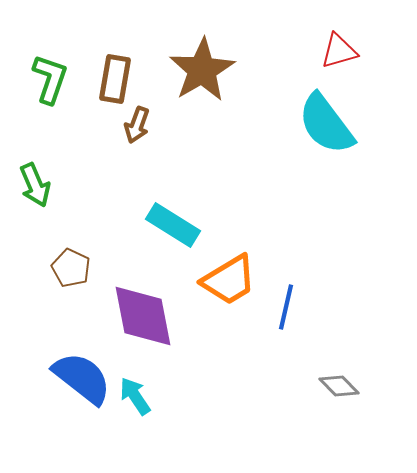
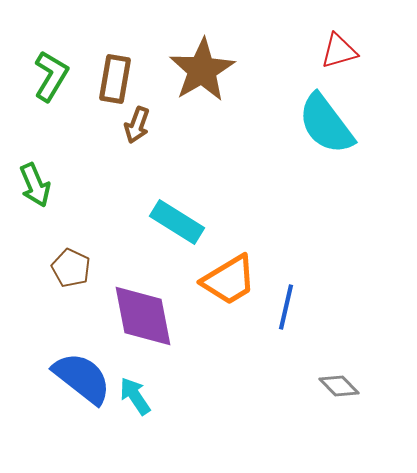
green L-shape: moved 1 px right, 3 px up; rotated 12 degrees clockwise
cyan rectangle: moved 4 px right, 3 px up
